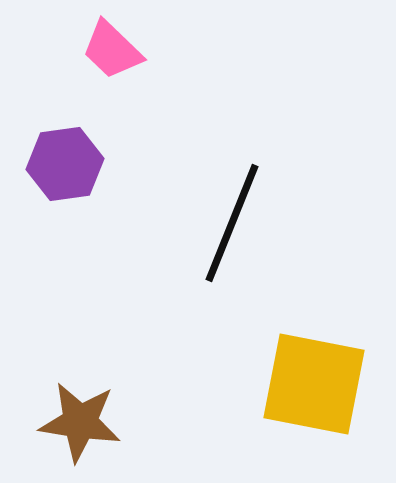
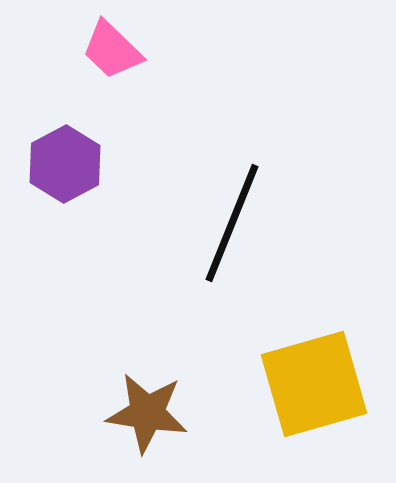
purple hexagon: rotated 20 degrees counterclockwise
yellow square: rotated 27 degrees counterclockwise
brown star: moved 67 px right, 9 px up
